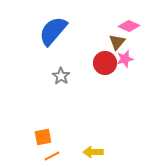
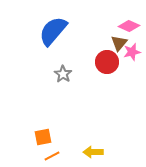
brown triangle: moved 2 px right, 1 px down
pink star: moved 7 px right, 7 px up
red circle: moved 2 px right, 1 px up
gray star: moved 2 px right, 2 px up
